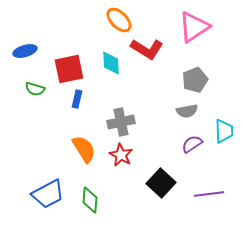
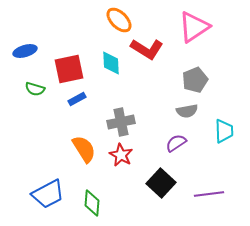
blue rectangle: rotated 48 degrees clockwise
purple semicircle: moved 16 px left, 1 px up
green diamond: moved 2 px right, 3 px down
